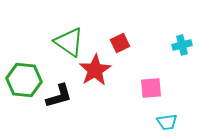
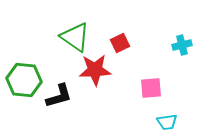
green triangle: moved 6 px right, 5 px up
red star: rotated 28 degrees clockwise
